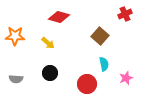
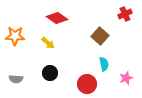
red diamond: moved 2 px left, 1 px down; rotated 20 degrees clockwise
